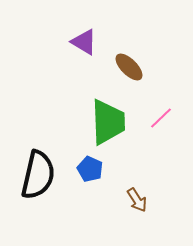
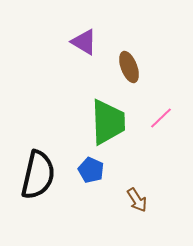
brown ellipse: rotated 24 degrees clockwise
blue pentagon: moved 1 px right, 1 px down
